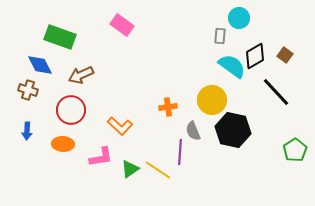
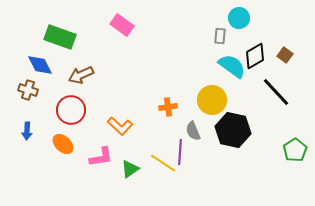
orange ellipse: rotated 40 degrees clockwise
yellow line: moved 5 px right, 7 px up
